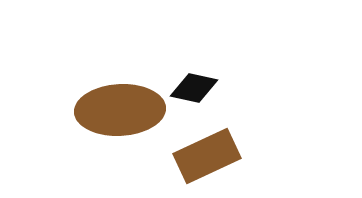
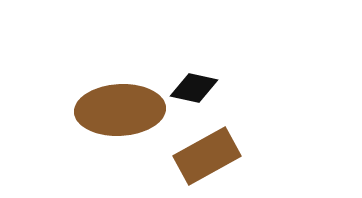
brown rectangle: rotated 4 degrees counterclockwise
